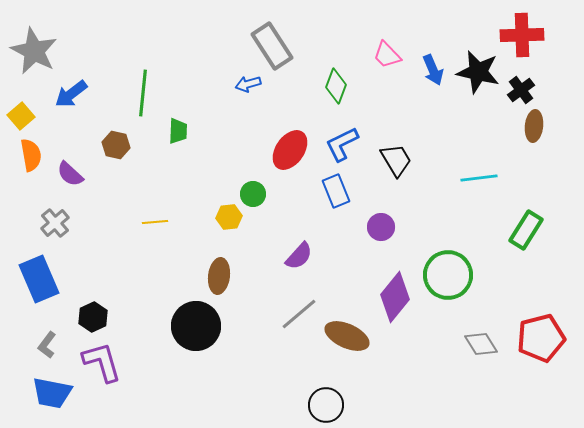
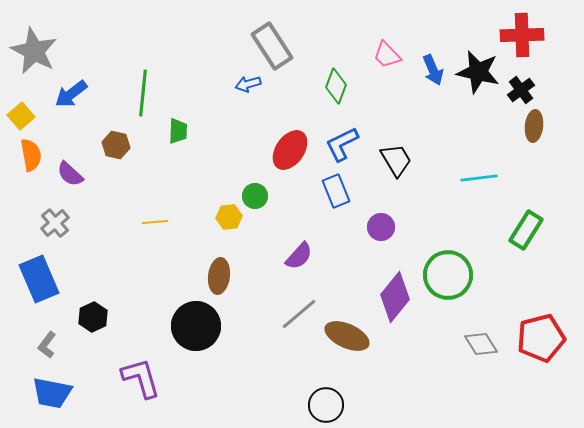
green circle at (253, 194): moved 2 px right, 2 px down
purple L-shape at (102, 362): moved 39 px right, 16 px down
